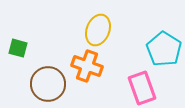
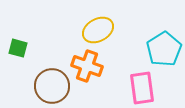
yellow ellipse: rotated 40 degrees clockwise
cyan pentagon: rotated 8 degrees clockwise
brown circle: moved 4 px right, 2 px down
pink rectangle: rotated 12 degrees clockwise
